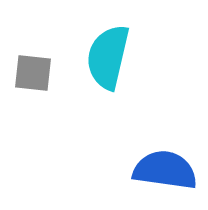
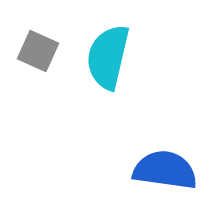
gray square: moved 5 px right, 22 px up; rotated 18 degrees clockwise
